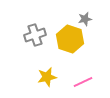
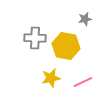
gray cross: moved 3 px down; rotated 20 degrees clockwise
yellow hexagon: moved 4 px left, 7 px down; rotated 8 degrees counterclockwise
yellow star: moved 4 px right, 1 px down
